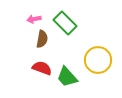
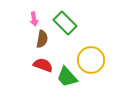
pink arrow: rotated 88 degrees counterclockwise
yellow circle: moved 7 px left
red semicircle: moved 1 px right, 3 px up
